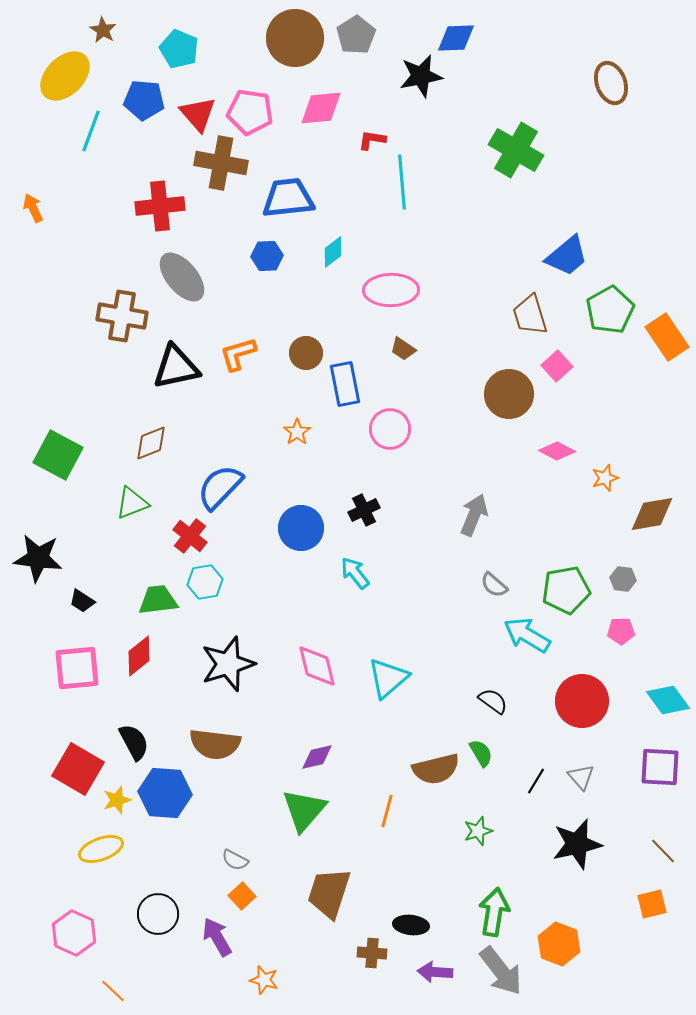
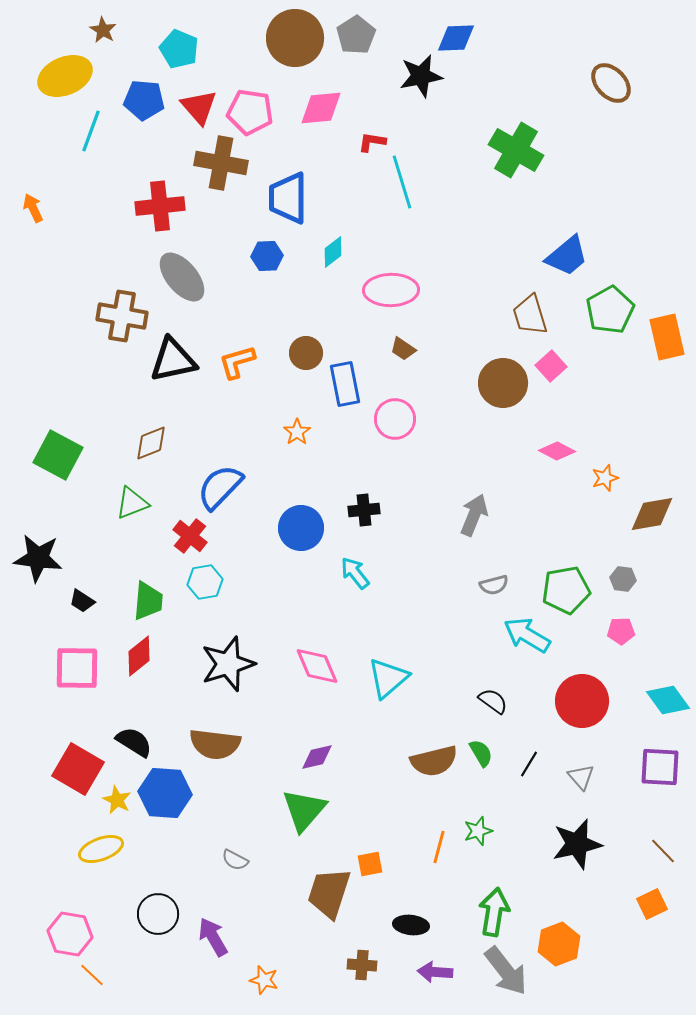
yellow ellipse at (65, 76): rotated 22 degrees clockwise
brown ellipse at (611, 83): rotated 24 degrees counterclockwise
red triangle at (198, 114): moved 1 px right, 7 px up
red L-shape at (372, 140): moved 2 px down
cyan line at (402, 182): rotated 12 degrees counterclockwise
blue trapezoid at (288, 198): rotated 84 degrees counterclockwise
orange rectangle at (667, 337): rotated 21 degrees clockwise
orange L-shape at (238, 354): moved 1 px left, 8 px down
pink square at (557, 366): moved 6 px left
black triangle at (176, 367): moved 3 px left, 7 px up
brown circle at (509, 394): moved 6 px left, 11 px up
pink circle at (390, 429): moved 5 px right, 10 px up
black cross at (364, 510): rotated 20 degrees clockwise
gray semicircle at (494, 585): rotated 56 degrees counterclockwise
green trapezoid at (158, 600): moved 10 px left, 1 px down; rotated 102 degrees clockwise
pink diamond at (317, 666): rotated 9 degrees counterclockwise
pink square at (77, 668): rotated 6 degrees clockwise
black semicircle at (134, 742): rotated 30 degrees counterclockwise
brown semicircle at (436, 769): moved 2 px left, 8 px up
black line at (536, 781): moved 7 px left, 17 px up
yellow star at (117, 800): rotated 28 degrees counterclockwise
orange line at (387, 811): moved 52 px right, 36 px down
orange square at (242, 896): moved 128 px right, 32 px up; rotated 32 degrees clockwise
orange square at (652, 904): rotated 12 degrees counterclockwise
pink hexagon at (74, 933): moved 4 px left, 1 px down; rotated 15 degrees counterclockwise
purple arrow at (217, 937): moved 4 px left
orange hexagon at (559, 944): rotated 18 degrees clockwise
brown cross at (372, 953): moved 10 px left, 12 px down
gray arrow at (501, 971): moved 5 px right
orange line at (113, 991): moved 21 px left, 16 px up
